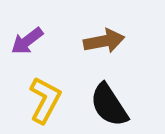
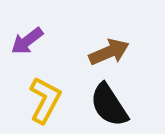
brown arrow: moved 5 px right, 11 px down; rotated 12 degrees counterclockwise
